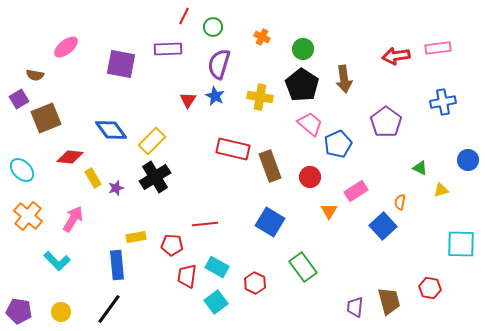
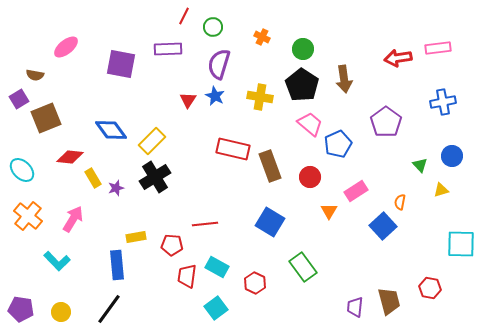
red arrow at (396, 56): moved 2 px right, 2 px down
blue circle at (468, 160): moved 16 px left, 4 px up
green triangle at (420, 168): moved 3 px up; rotated 21 degrees clockwise
cyan square at (216, 302): moved 6 px down
purple pentagon at (19, 311): moved 2 px right, 2 px up
